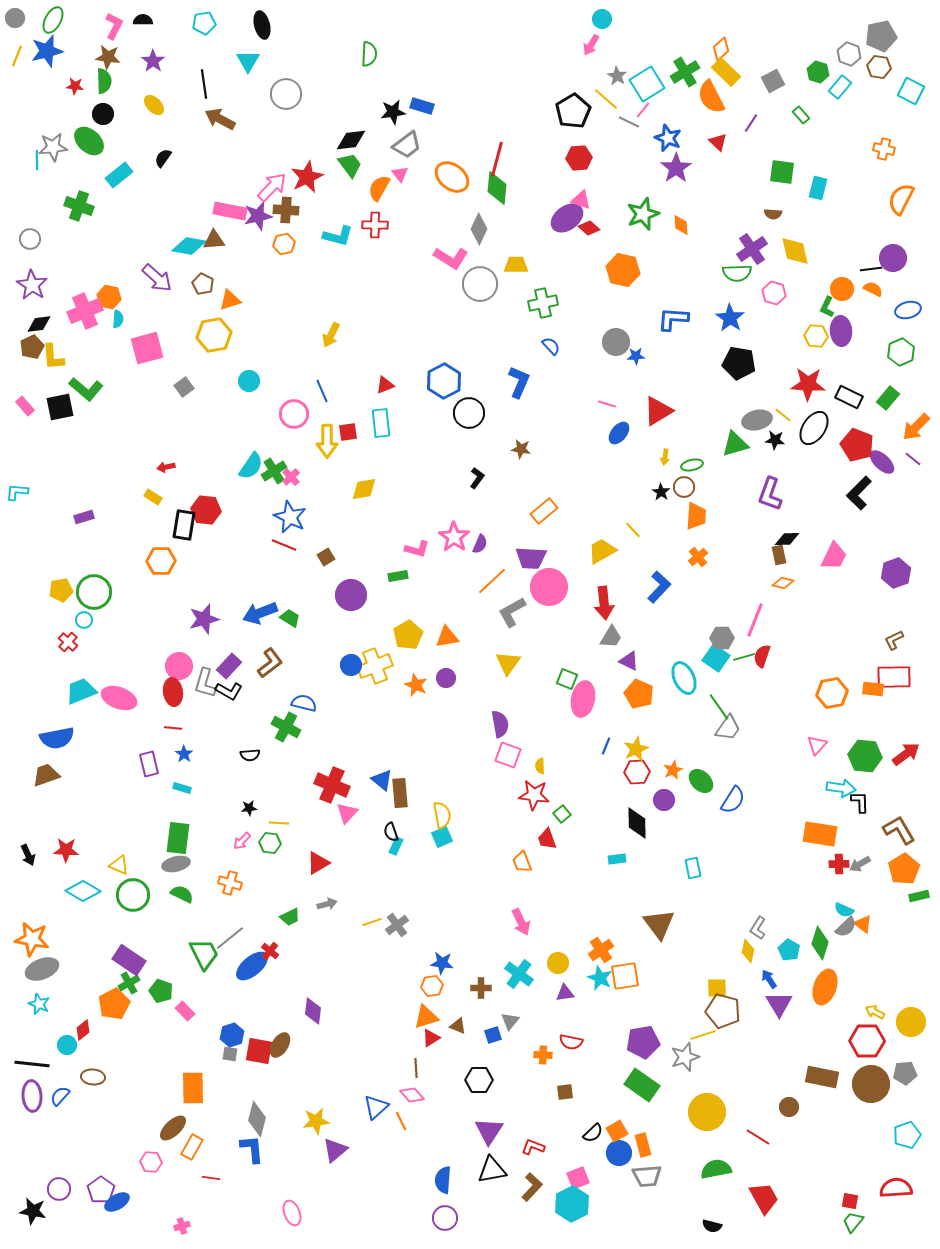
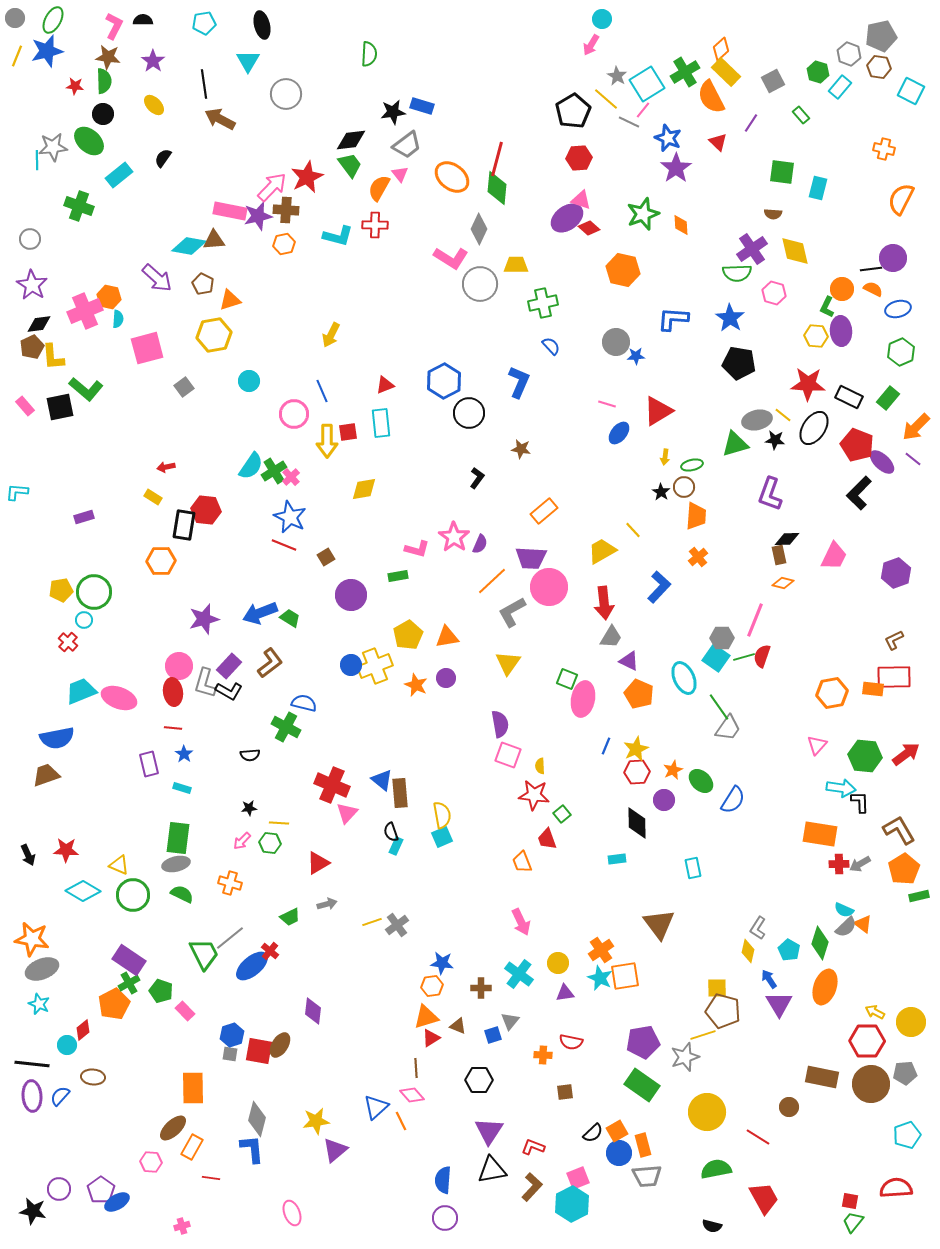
blue ellipse at (908, 310): moved 10 px left, 1 px up
